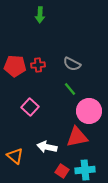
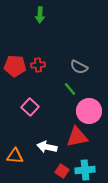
gray semicircle: moved 7 px right, 3 px down
orange triangle: rotated 36 degrees counterclockwise
